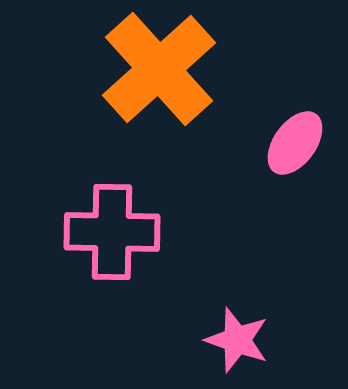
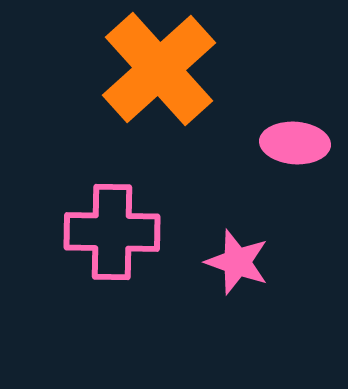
pink ellipse: rotated 58 degrees clockwise
pink star: moved 78 px up
